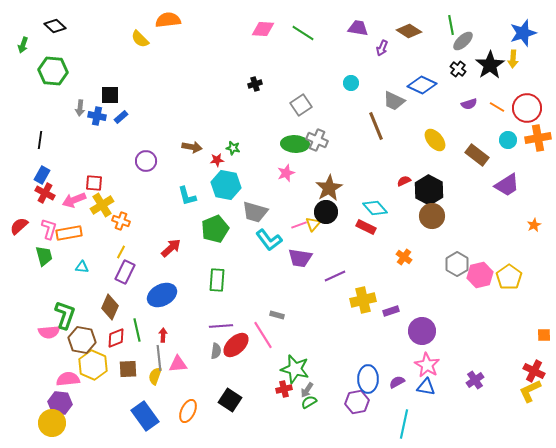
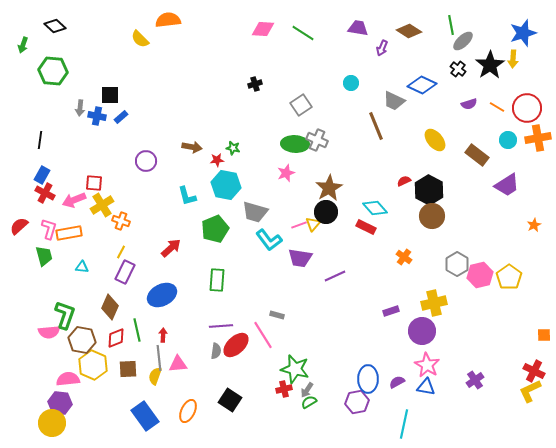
yellow cross at (363, 300): moved 71 px right, 3 px down
